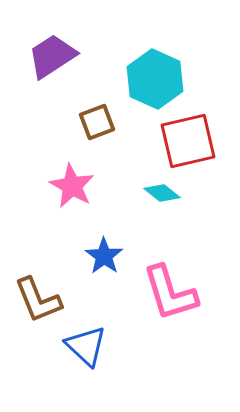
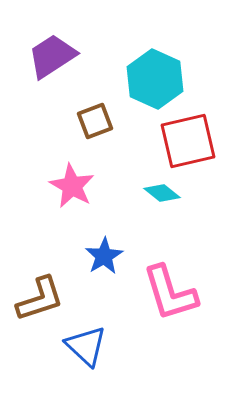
brown square: moved 2 px left, 1 px up
blue star: rotated 6 degrees clockwise
brown L-shape: moved 2 px right, 1 px up; rotated 86 degrees counterclockwise
